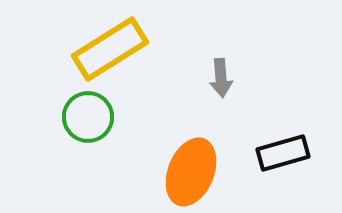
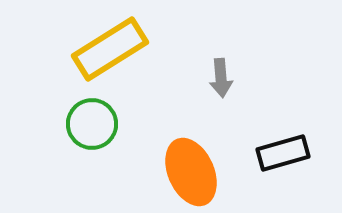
green circle: moved 4 px right, 7 px down
orange ellipse: rotated 46 degrees counterclockwise
